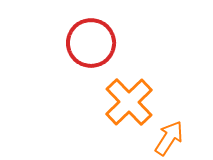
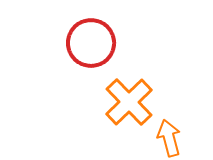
orange arrow: rotated 48 degrees counterclockwise
